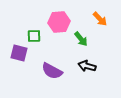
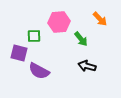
purple semicircle: moved 13 px left
